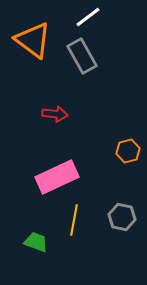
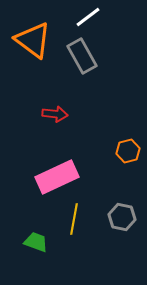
yellow line: moved 1 px up
